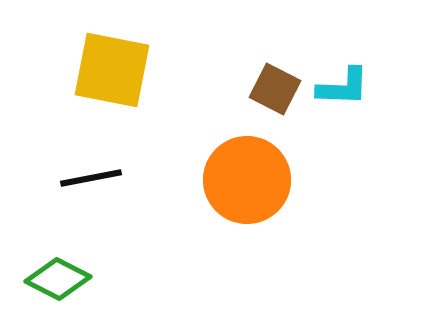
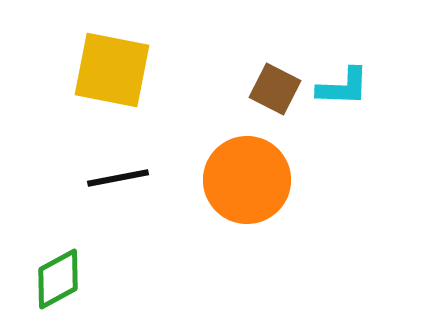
black line: moved 27 px right
green diamond: rotated 56 degrees counterclockwise
